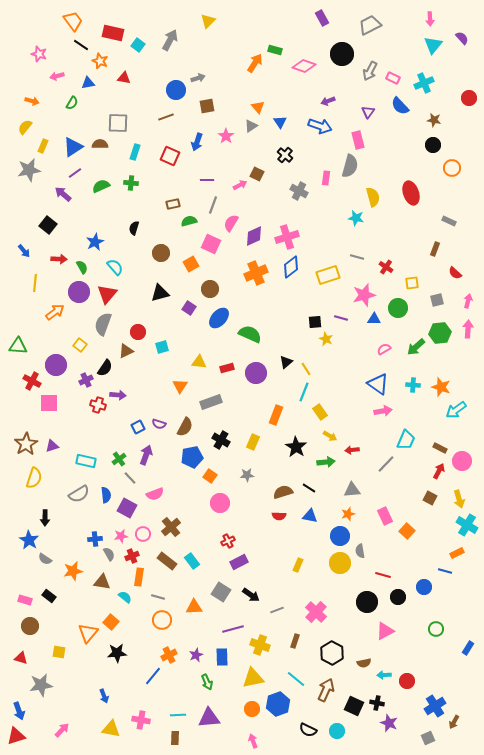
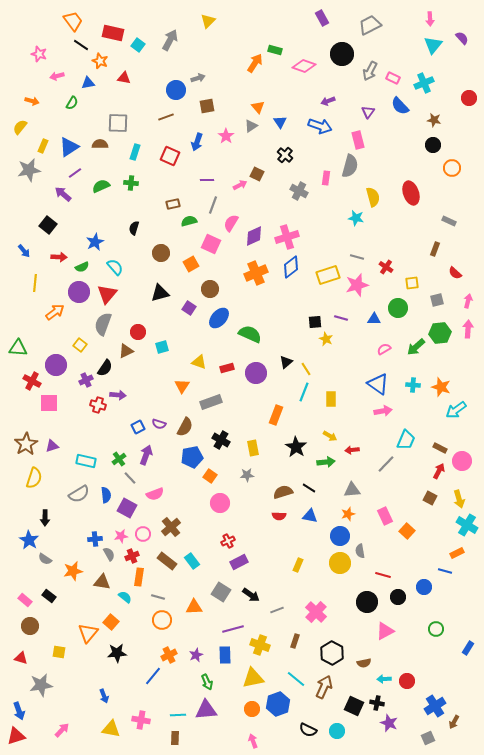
yellow semicircle at (25, 127): moved 5 px left
blue triangle at (73, 147): moved 4 px left
red arrow at (59, 259): moved 2 px up
green semicircle at (82, 267): rotated 96 degrees clockwise
pink star at (364, 295): moved 7 px left, 10 px up
green triangle at (18, 346): moved 2 px down
yellow triangle at (199, 362): rotated 14 degrees clockwise
orange triangle at (180, 386): moved 2 px right
yellow rectangle at (320, 412): moved 11 px right, 13 px up; rotated 35 degrees clockwise
yellow rectangle at (253, 442): moved 6 px down; rotated 35 degrees counterclockwise
pink rectangle at (25, 600): rotated 24 degrees clockwise
blue rectangle at (222, 657): moved 3 px right, 2 px up
cyan arrow at (384, 675): moved 4 px down
brown arrow at (326, 690): moved 2 px left, 3 px up
purple triangle at (209, 718): moved 3 px left, 8 px up
